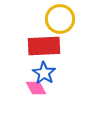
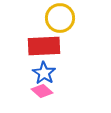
yellow circle: moved 1 px up
pink diamond: moved 6 px right, 3 px down; rotated 20 degrees counterclockwise
